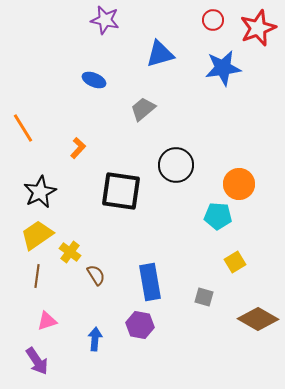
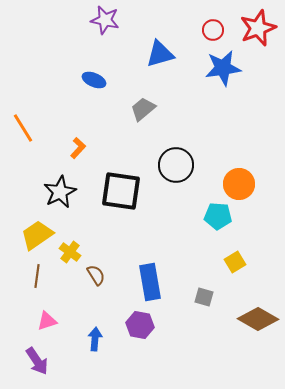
red circle: moved 10 px down
black star: moved 20 px right
